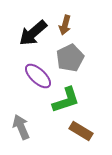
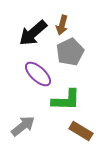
brown arrow: moved 3 px left
gray pentagon: moved 6 px up
purple ellipse: moved 2 px up
green L-shape: rotated 20 degrees clockwise
gray arrow: moved 2 px right, 1 px up; rotated 75 degrees clockwise
